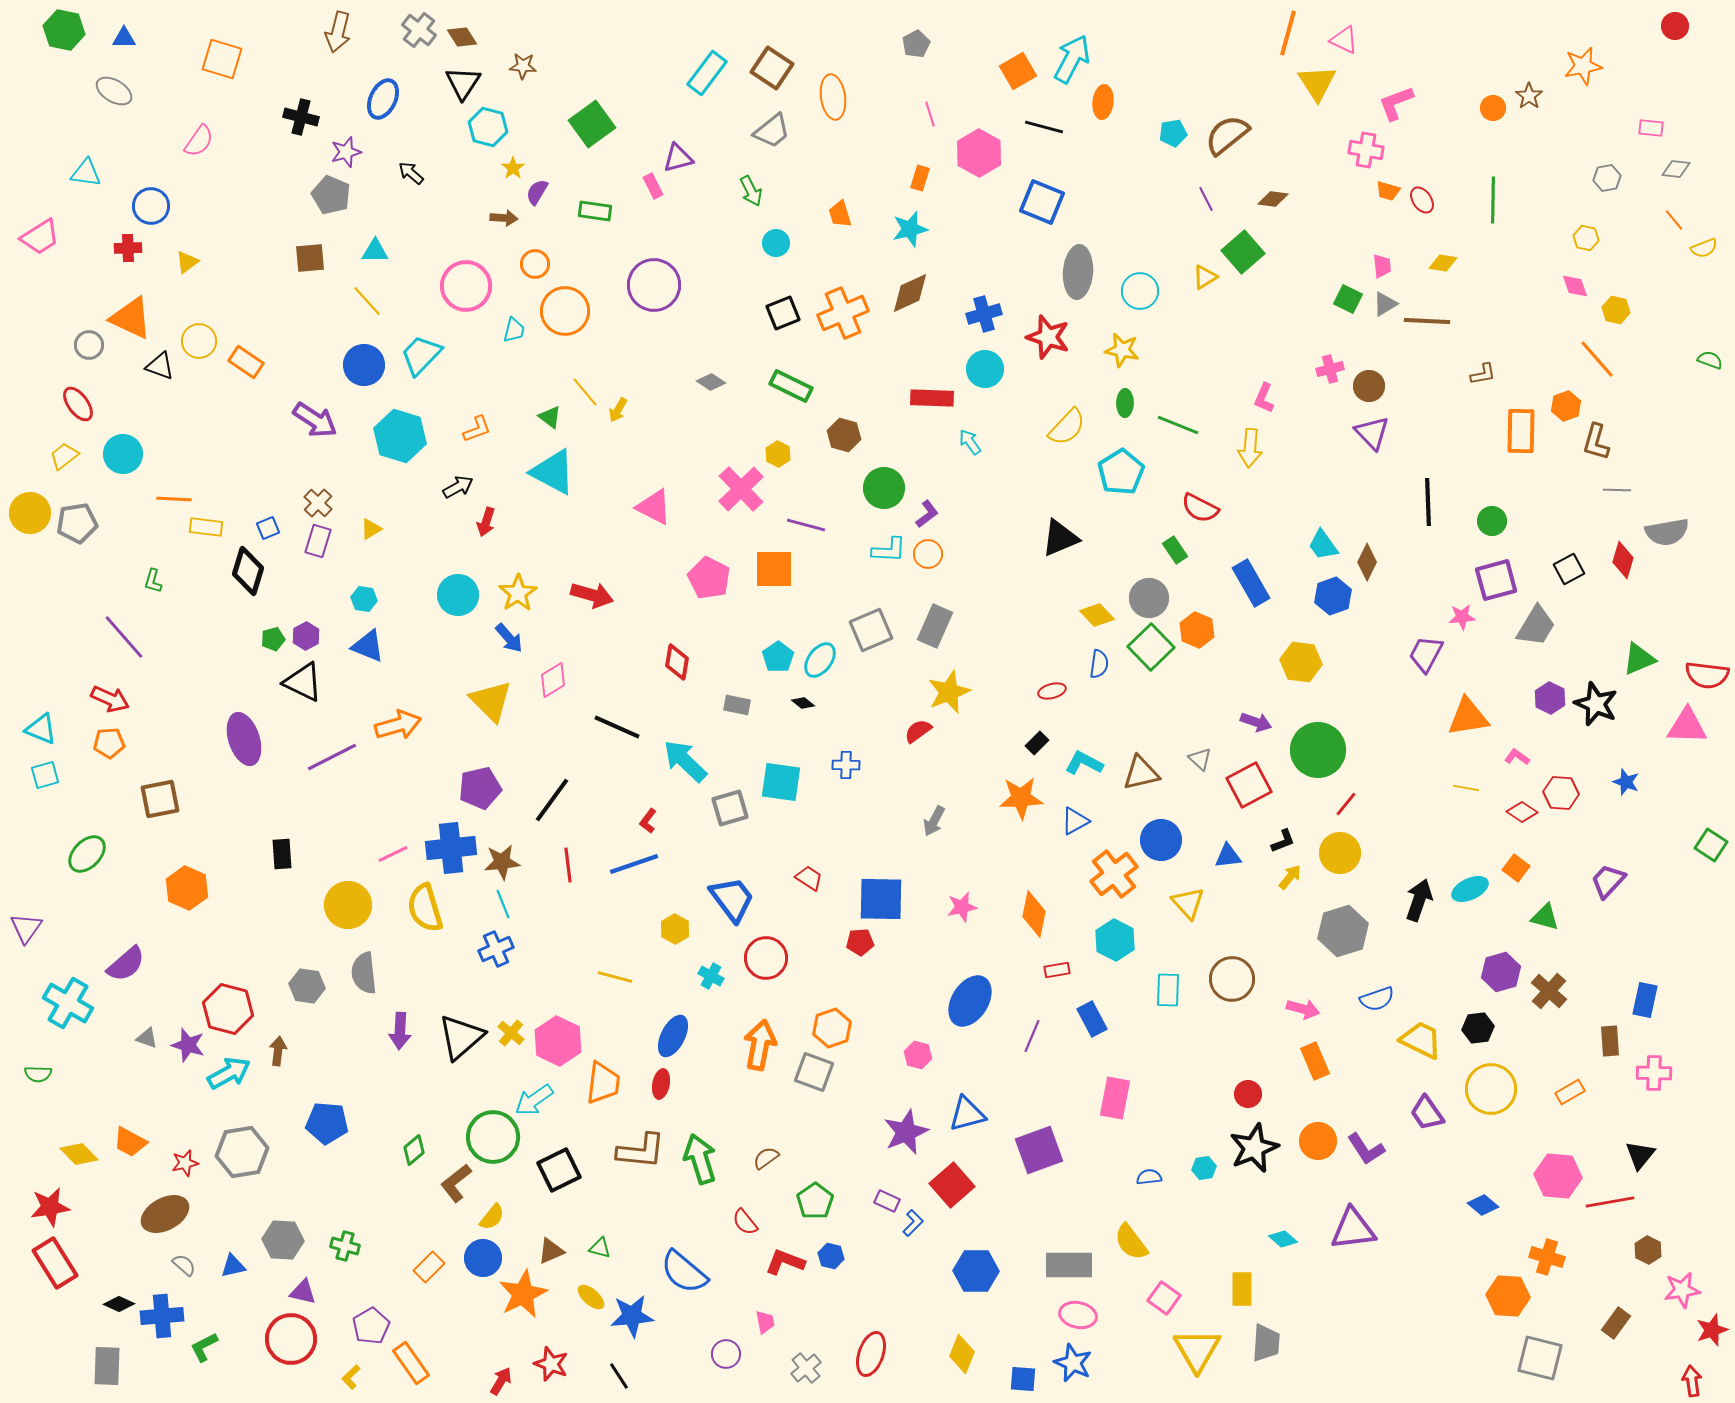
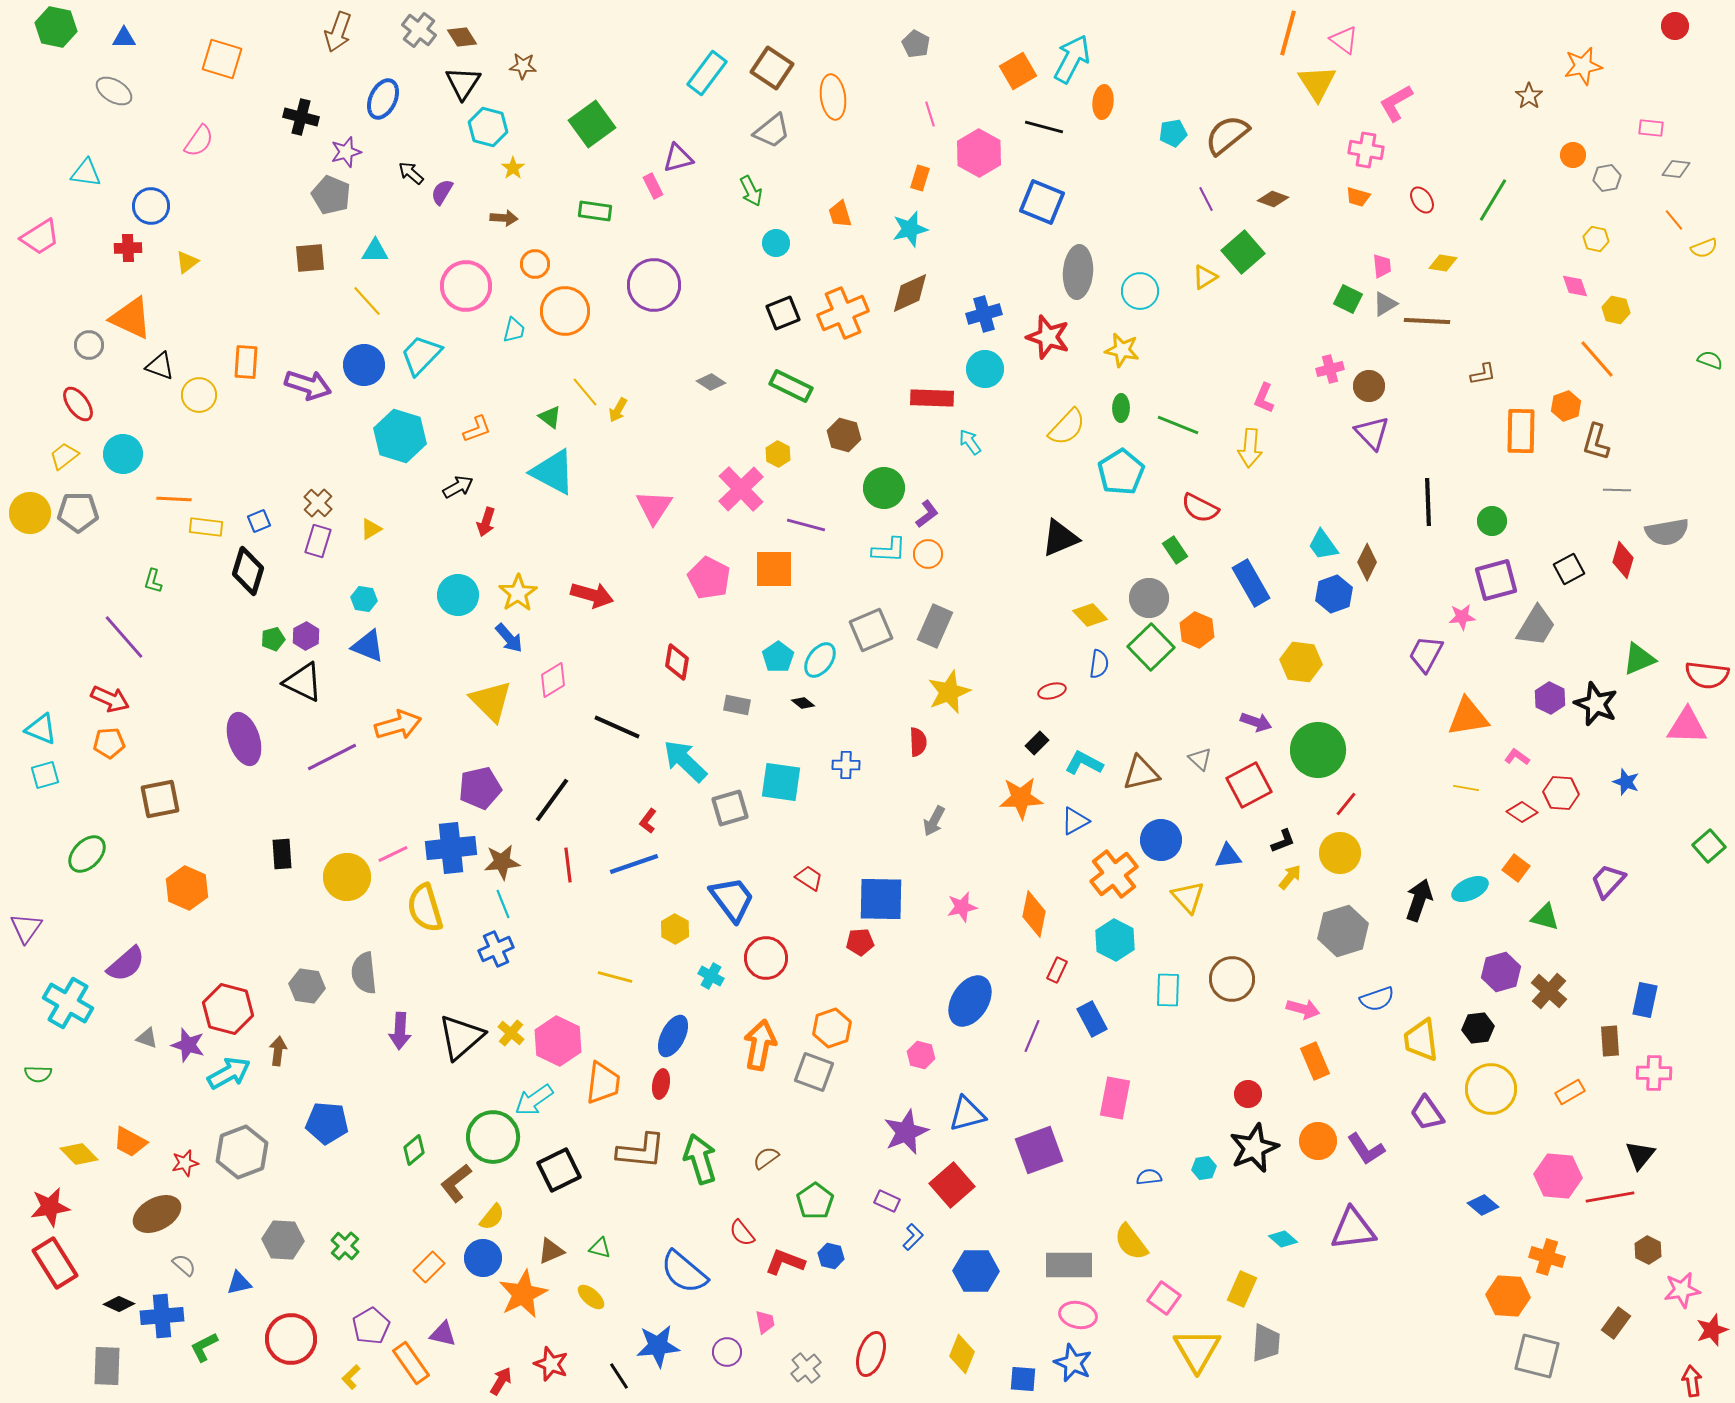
green hexagon at (64, 30): moved 8 px left, 3 px up
brown arrow at (338, 32): rotated 6 degrees clockwise
pink triangle at (1344, 40): rotated 12 degrees clockwise
gray pentagon at (916, 44): rotated 16 degrees counterclockwise
pink L-shape at (1396, 103): rotated 9 degrees counterclockwise
orange circle at (1493, 108): moved 80 px right, 47 px down
orange trapezoid at (1388, 191): moved 30 px left, 6 px down
purple semicircle at (537, 192): moved 95 px left
brown diamond at (1273, 199): rotated 12 degrees clockwise
green line at (1493, 200): rotated 30 degrees clockwise
yellow hexagon at (1586, 238): moved 10 px right, 1 px down
yellow circle at (199, 341): moved 54 px down
orange rectangle at (246, 362): rotated 60 degrees clockwise
green ellipse at (1125, 403): moved 4 px left, 5 px down
purple arrow at (315, 420): moved 7 px left, 35 px up; rotated 15 degrees counterclockwise
pink triangle at (654, 507): rotated 36 degrees clockwise
gray pentagon at (77, 523): moved 1 px right, 11 px up; rotated 9 degrees clockwise
blue square at (268, 528): moved 9 px left, 7 px up
blue hexagon at (1333, 596): moved 1 px right, 2 px up
yellow diamond at (1097, 615): moved 7 px left
red semicircle at (918, 731): moved 11 px down; rotated 124 degrees clockwise
green square at (1711, 845): moved 2 px left, 1 px down; rotated 16 degrees clockwise
yellow triangle at (1188, 903): moved 6 px up
yellow circle at (348, 905): moved 1 px left, 28 px up
red rectangle at (1057, 970): rotated 55 degrees counterclockwise
yellow trapezoid at (1421, 1040): rotated 123 degrees counterclockwise
pink hexagon at (918, 1055): moved 3 px right
gray hexagon at (242, 1152): rotated 12 degrees counterclockwise
red line at (1610, 1202): moved 5 px up
brown ellipse at (165, 1214): moved 8 px left
red semicircle at (745, 1222): moved 3 px left, 11 px down
blue L-shape at (913, 1223): moved 14 px down
green cross at (345, 1246): rotated 28 degrees clockwise
blue triangle at (233, 1266): moved 6 px right, 17 px down
yellow rectangle at (1242, 1289): rotated 24 degrees clockwise
purple triangle at (303, 1292): moved 140 px right, 42 px down
blue star at (632, 1316): moved 26 px right, 30 px down
purple circle at (726, 1354): moved 1 px right, 2 px up
gray square at (1540, 1358): moved 3 px left, 2 px up
